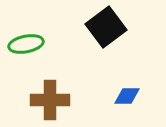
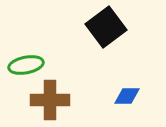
green ellipse: moved 21 px down
